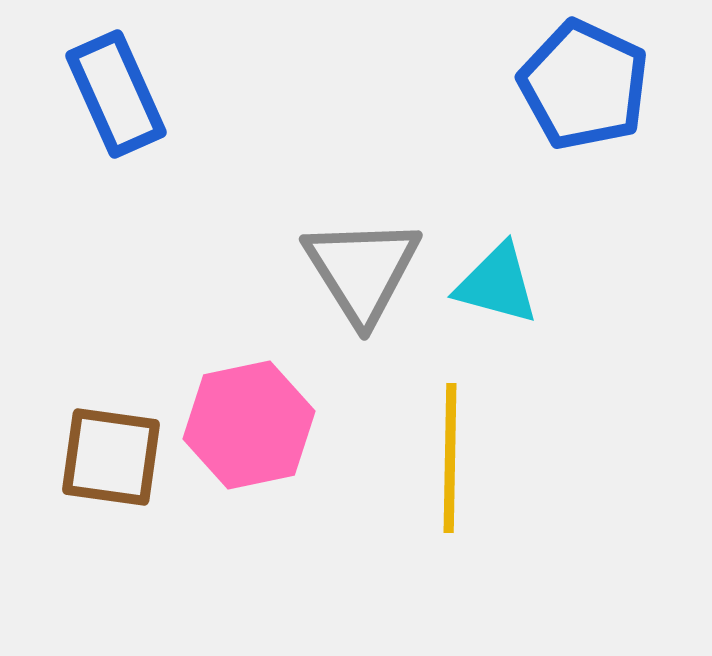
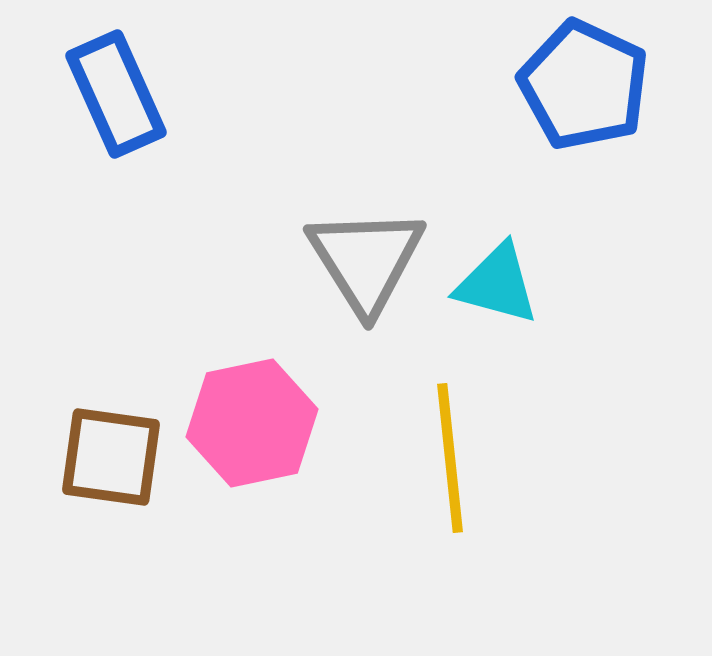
gray triangle: moved 4 px right, 10 px up
pink hexagon: moved 3 px right, 2 px up
yellow line: rotated 7 degrees counterclockwise
